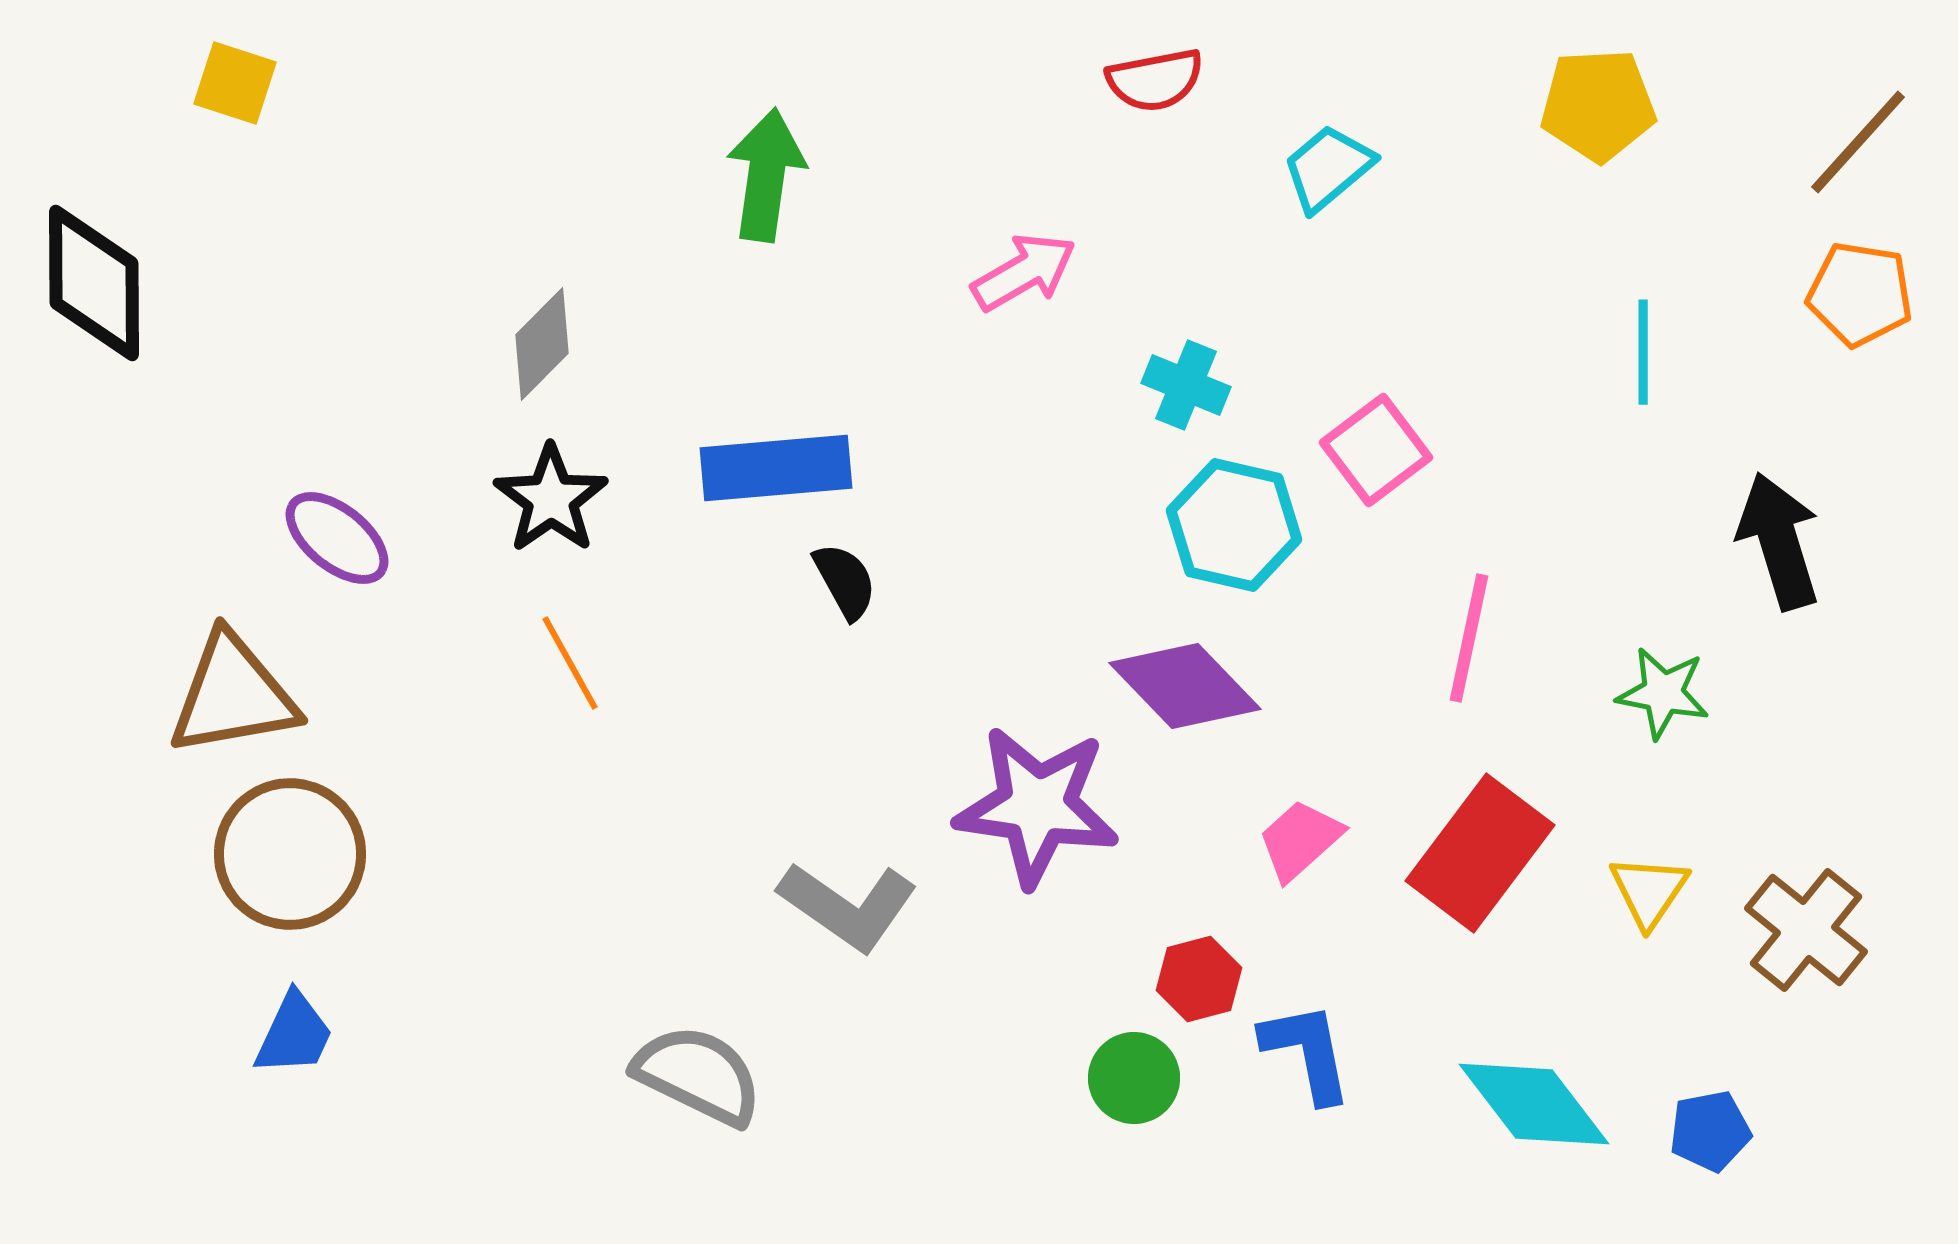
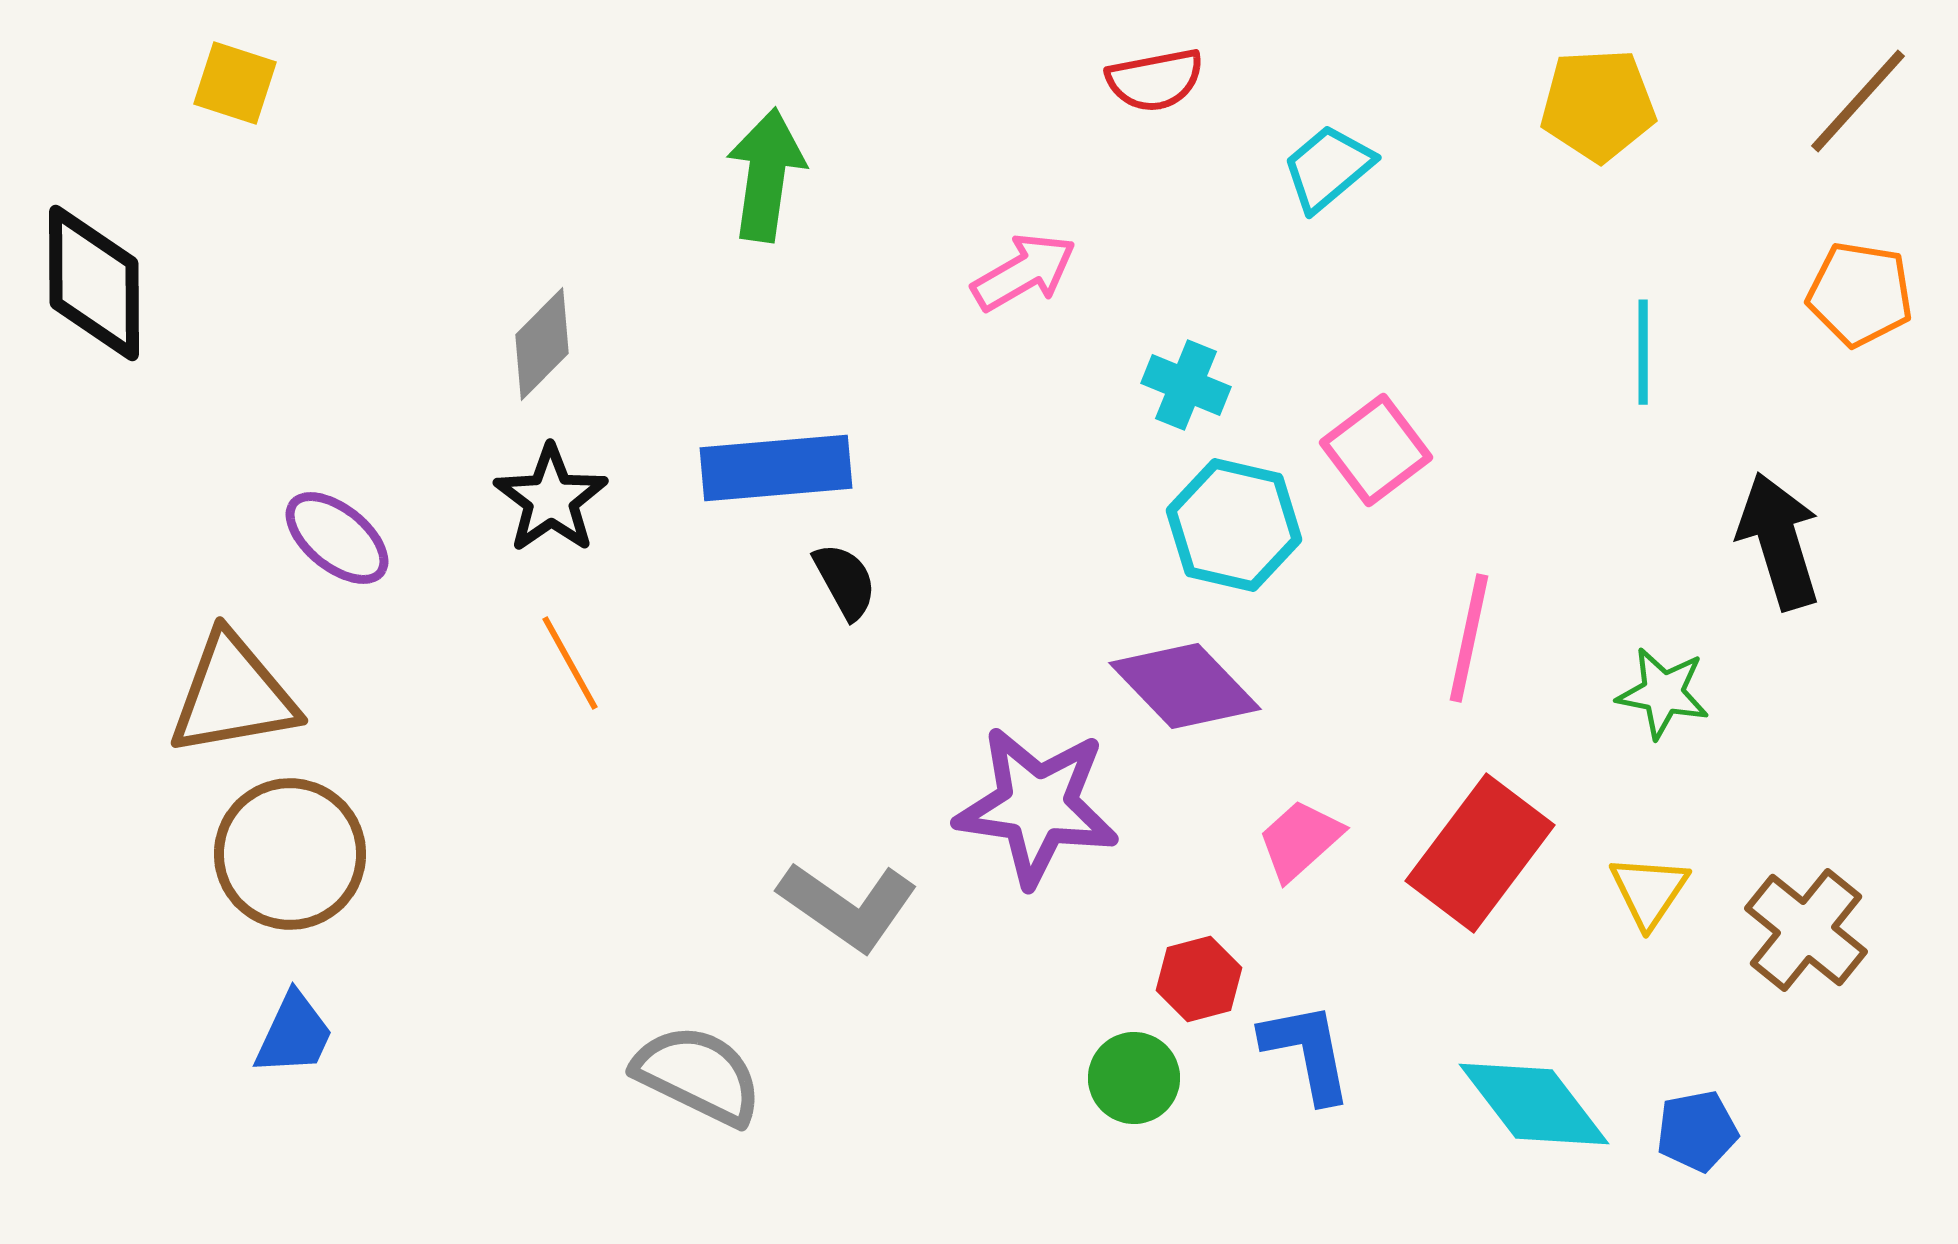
brown line: moved 41 px up
blue pentagon: moved 13 px left
